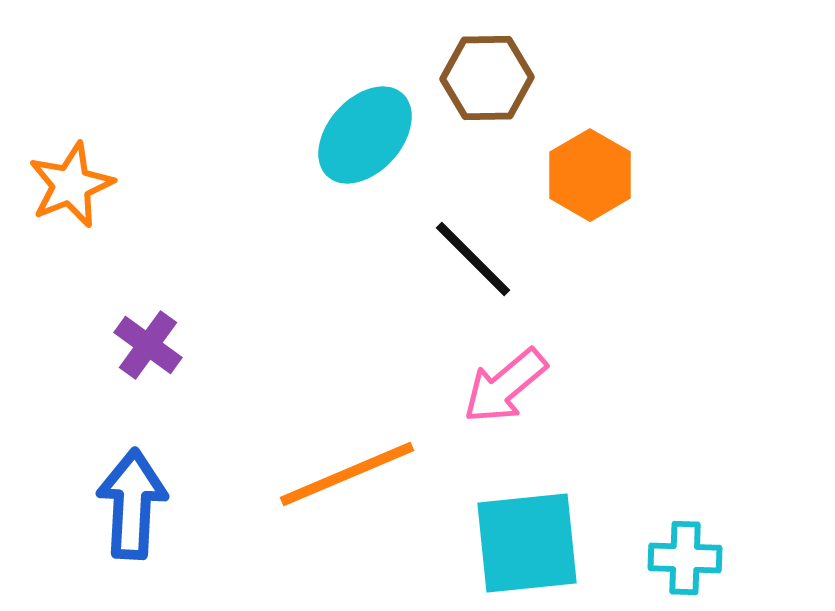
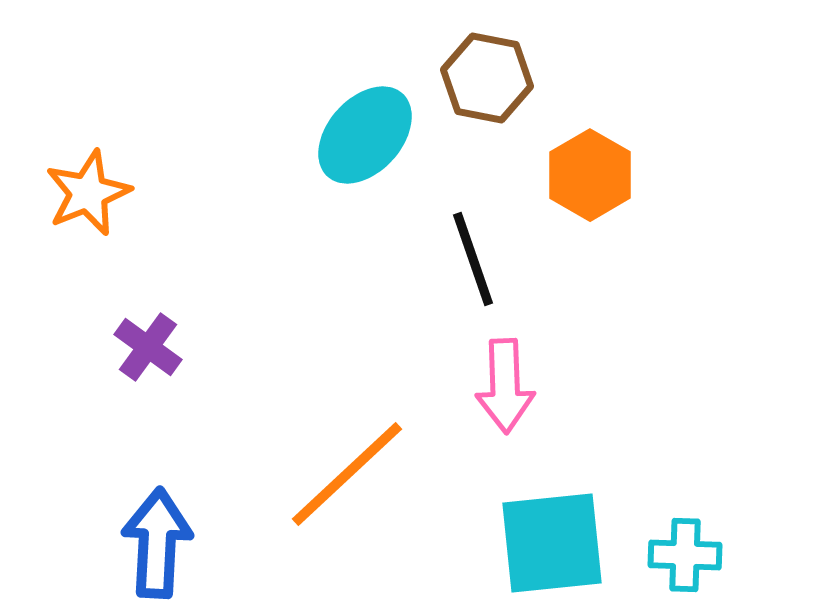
brown hexagon: rotated 12 degrees clockwise
orange star: moved 17 px right, 8 px down
black line: rotated 26 degrees clockwise
purple cross: moved 2 px down
pink arrow: rotated 52 degrees counterclockwise
orange line: rotated 20 degrees counterclockwise
blue arrow: moved 25 px right, 39 px down
cyan square: moved 25 px right
cyan cross: moved 3 px up
